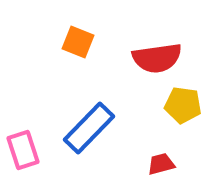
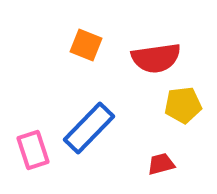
orange square: moved 8 px right, 3 px down
red semicircle: moved 1 px left
yellow pentagon: rotated 15 degrees counterclockwise
pink rectangle: moved 10 px right
